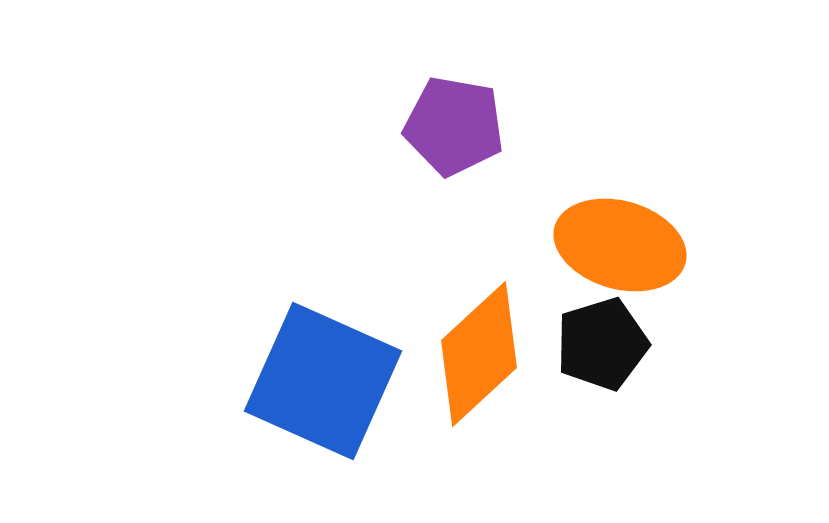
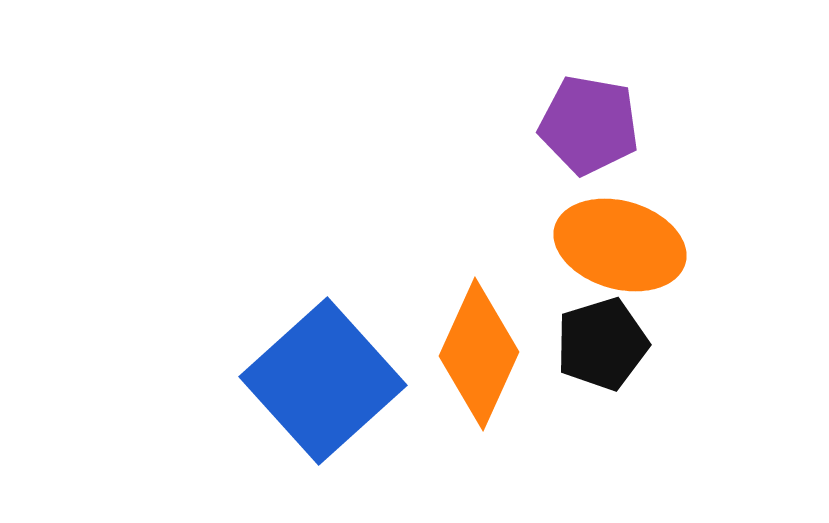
purple pentagon: moved 135 px right, 1 px up
orange diamond: rotated 23 degrees counterclockwise
blue square: rotated 24 degrees clockwise
